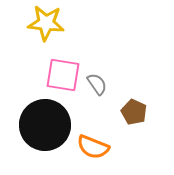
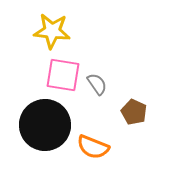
yellow star: moved 6 px right, 8 px down
